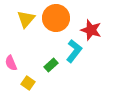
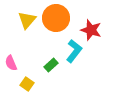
yellow triangle: moved 1 px right, 1 px down
yellow square: moved 1 px left, 1 px down
